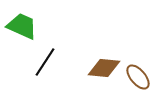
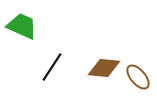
black line: moved 7 px right, 5 px down
